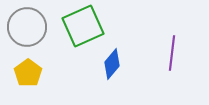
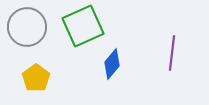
yellow pentagon: moved 8 px right, 5 px down
